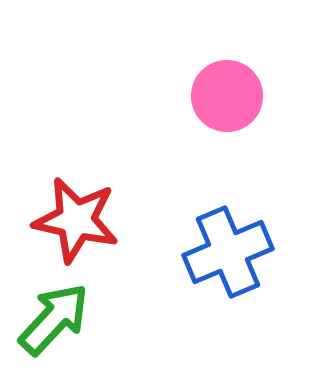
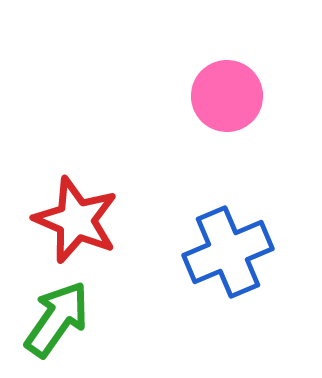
red star: rotated 10 degrees clockwise
green arrow: moved 3 px right; rotated 8 degrees counterclockwise
